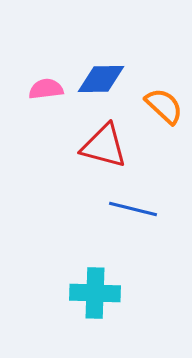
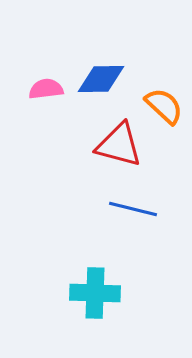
red triangle: moved 15 px right, 1 px up
